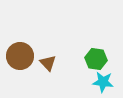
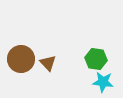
brown circle: moved 1 px right, 3 px down
